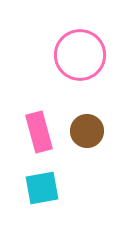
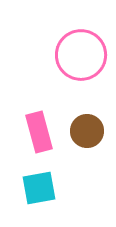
pink circle: moved 1 px right
cyan square: moved 3 px left
